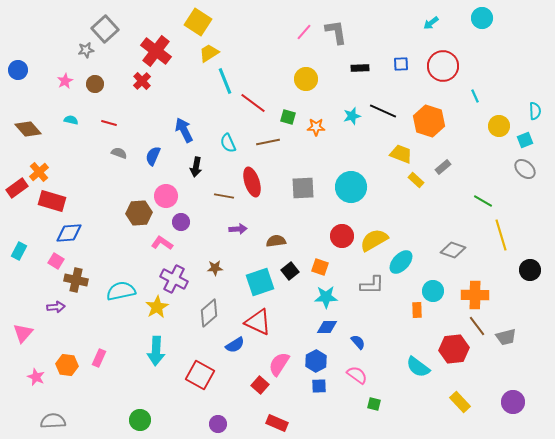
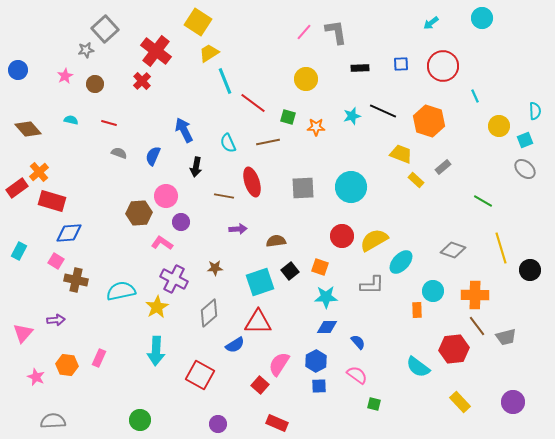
pink star at (65, 81): moved 5 px up
yellow line at (501, 235): moved 13 px down
purple arrow at (56, 307): moved 13 px down
red triangle at (258, 322): rotated 24 degrees counterclockwise
